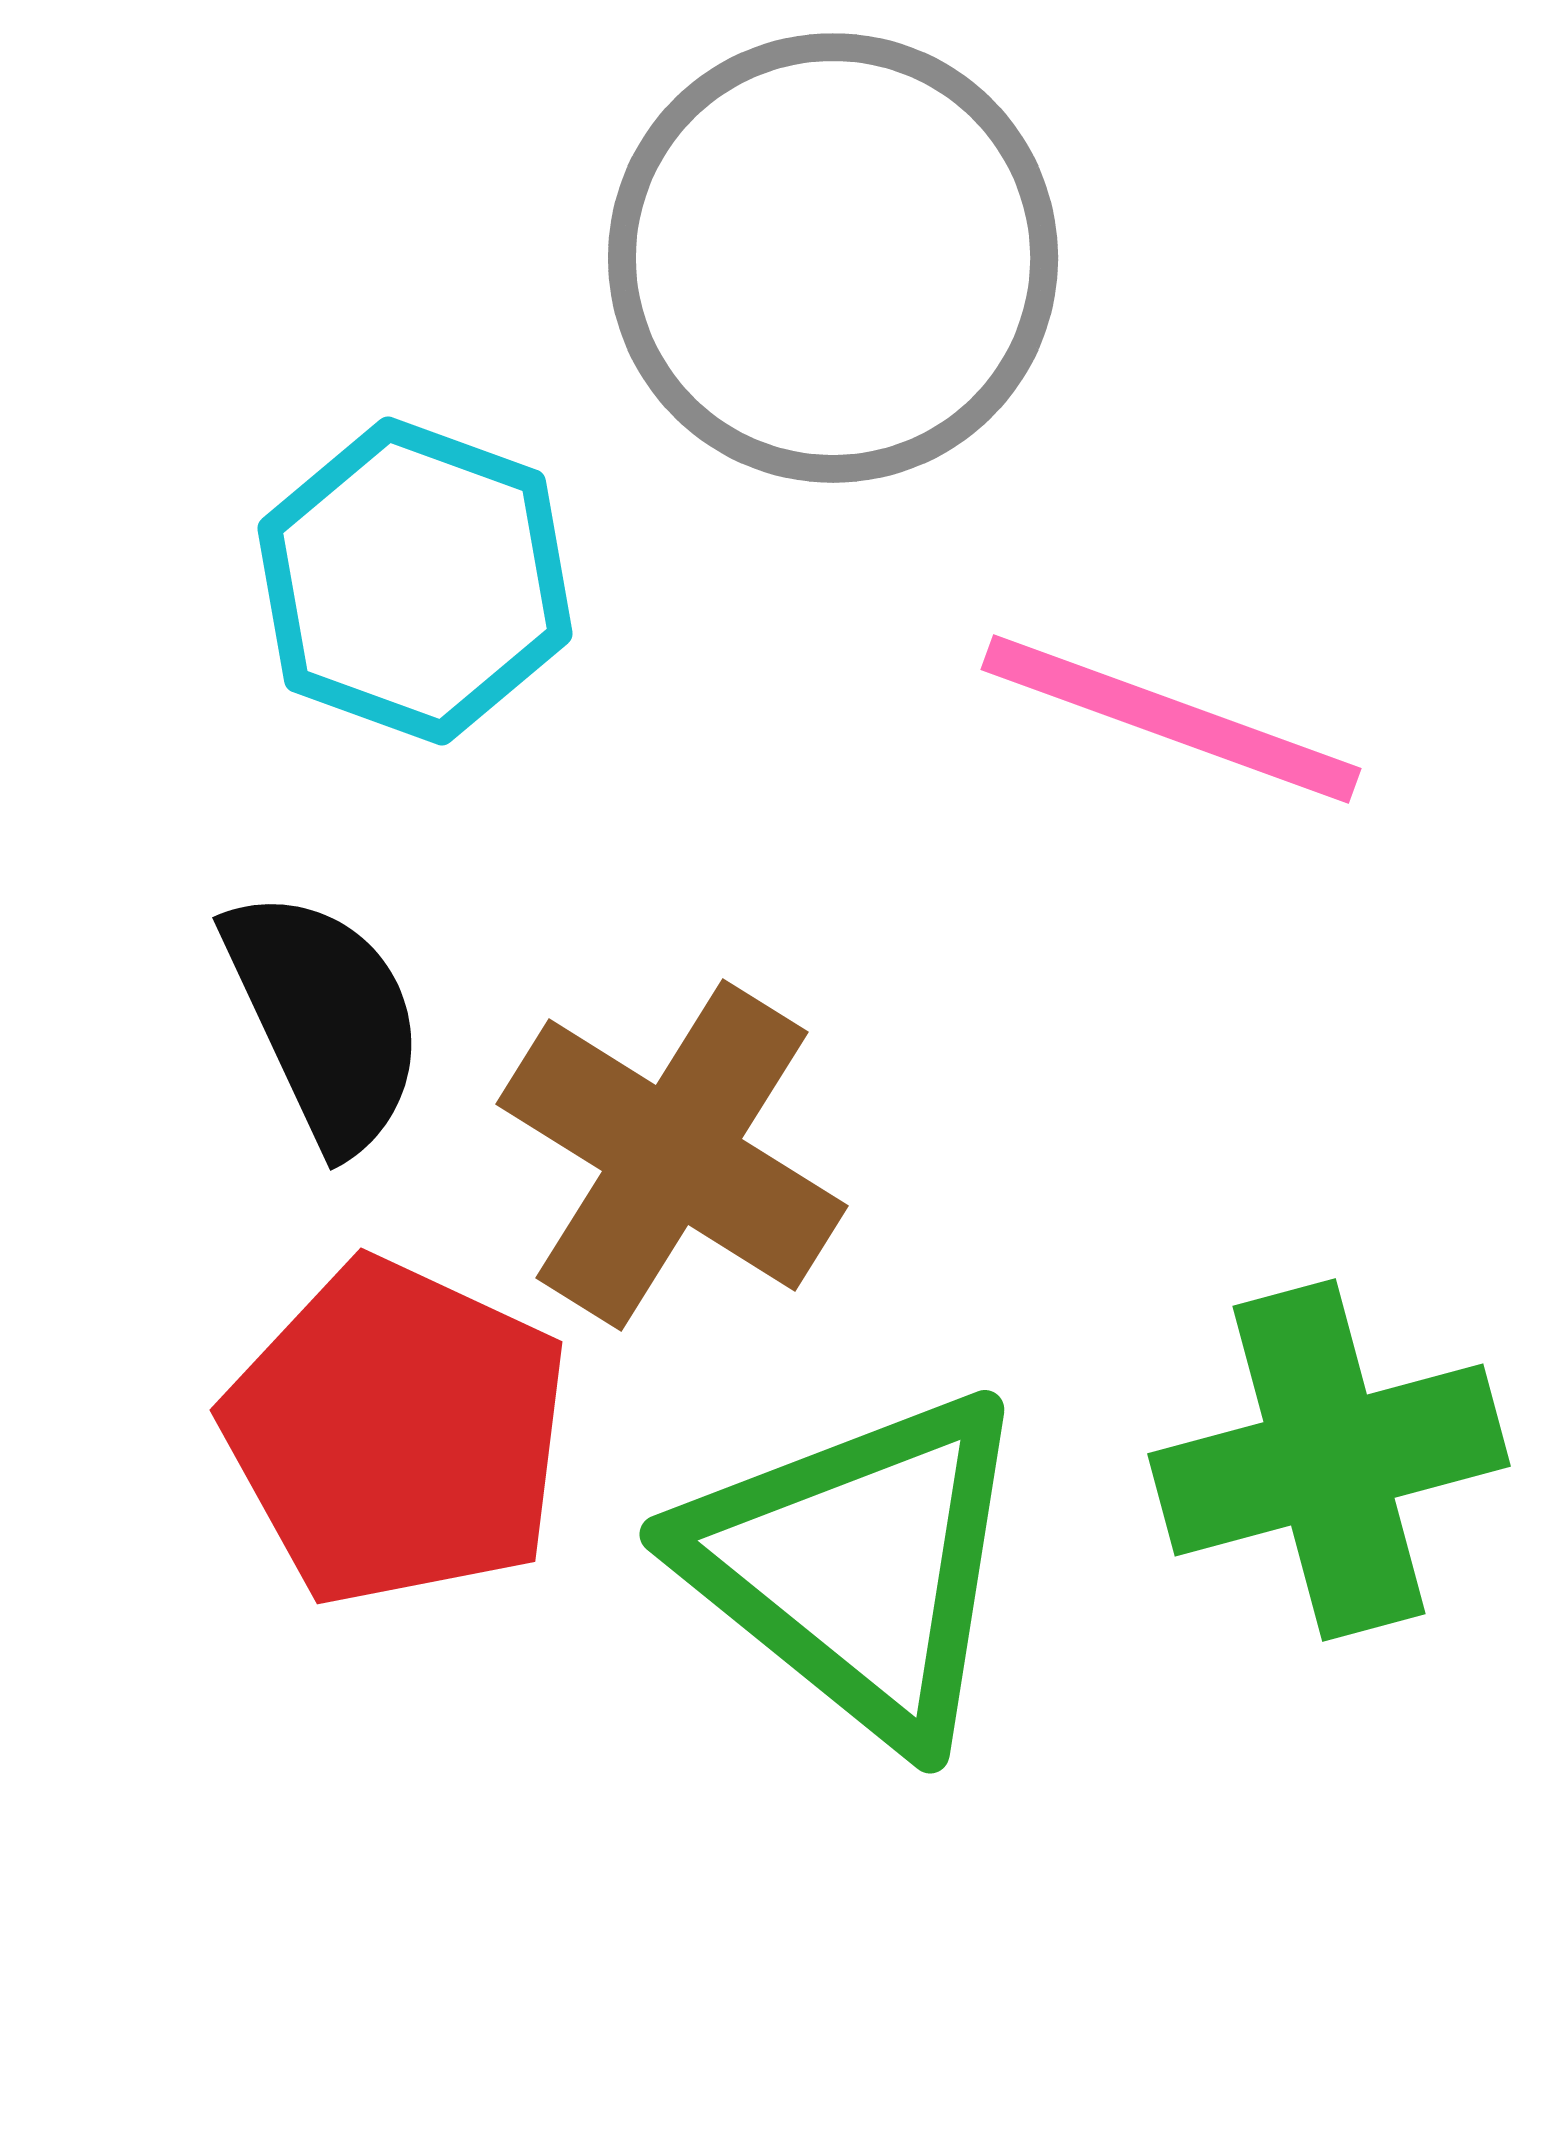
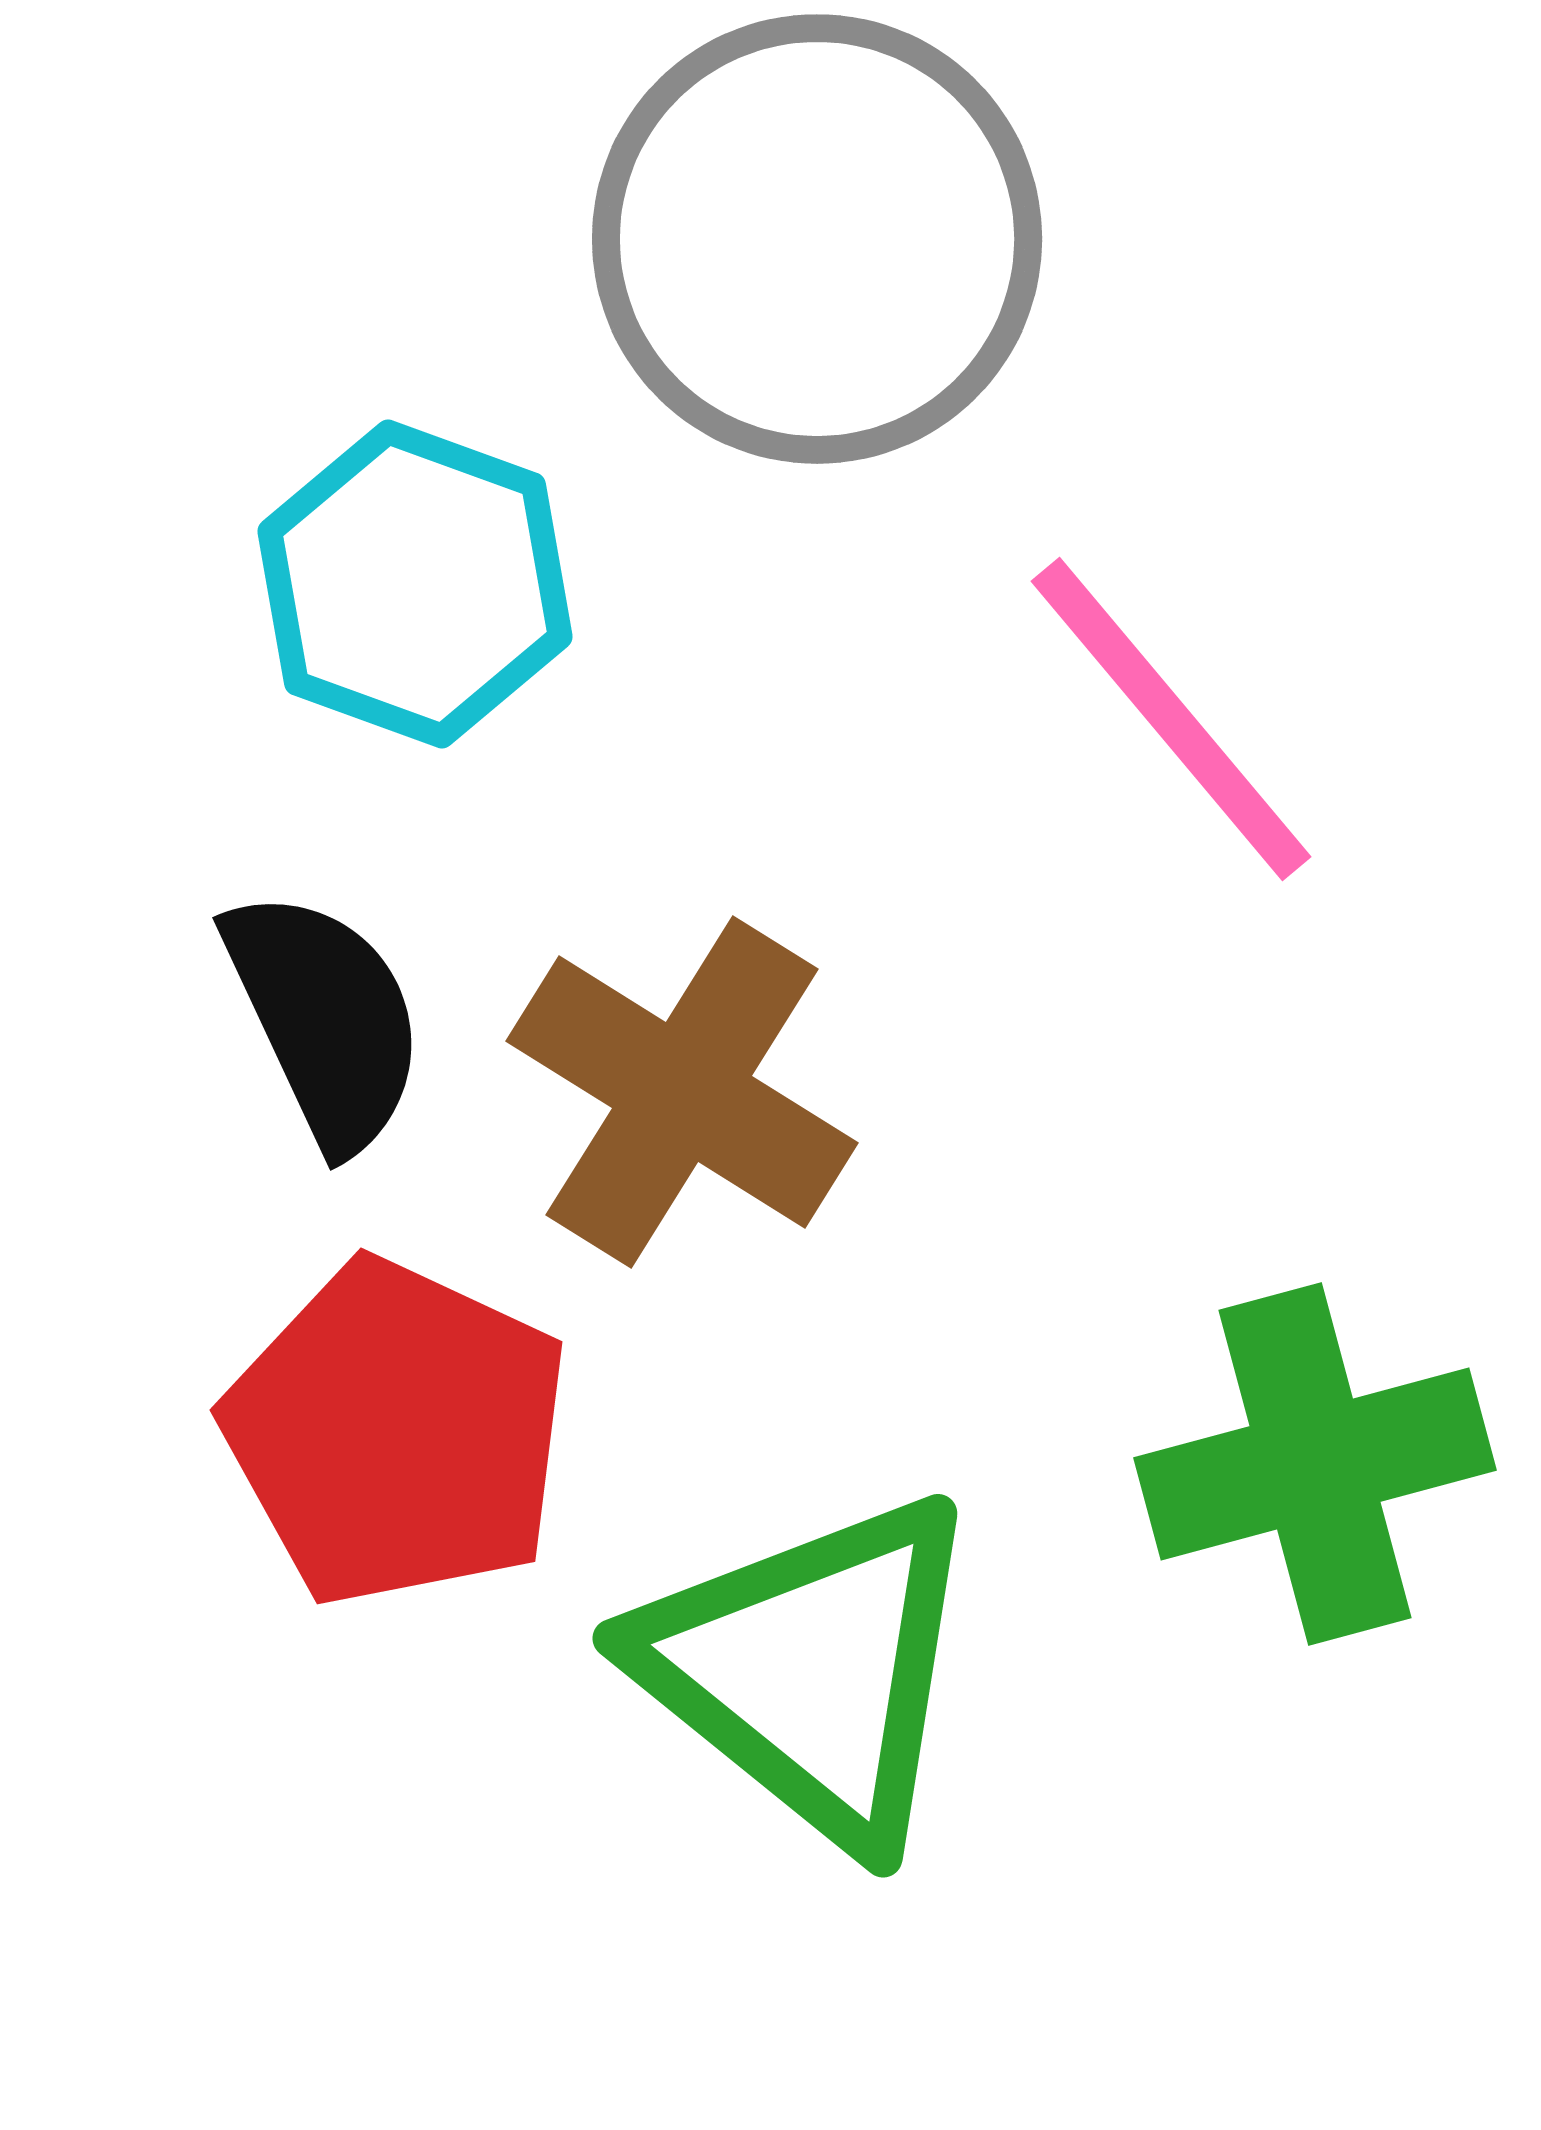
gray circle: moved 16 px left, 19 px up
cyan hexagon: moved 3 px down
pink line: rotated 30 degrees clockwise
brown cross: moved 10 px right, 63 px up
green cross: moved 14 px left, 4 px down
green triangle: moved 47 px left, 104 px down
